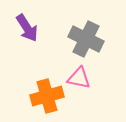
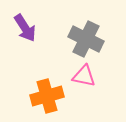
purple arrow: moved 2 px left
pink triangle: moved 5 px right, 2 px up
